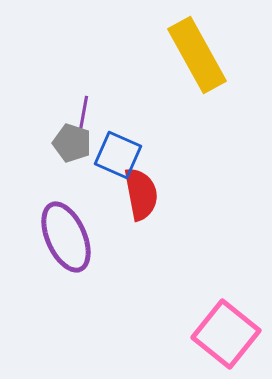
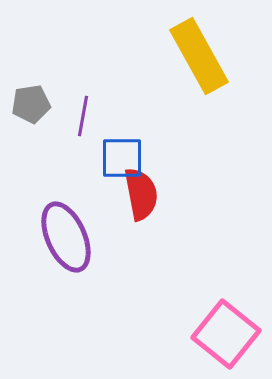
yellow rectangle: moved 2 px right, 1 px down
gray pentagon: moved 41 px left, 39 px up; rotated 27 degrees counterclockwise
blue square: moved 4 px right, 3 px down; rotated 24 degrees counterclockwise
